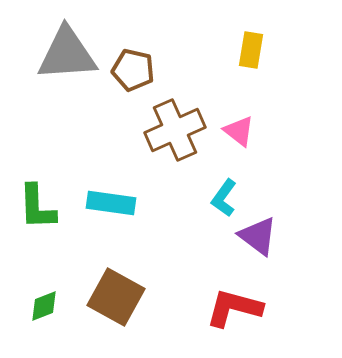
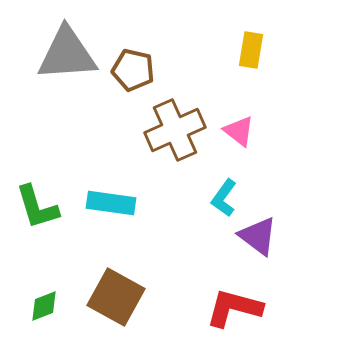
green L-shape: rotated 15 degrees counterclockwise
